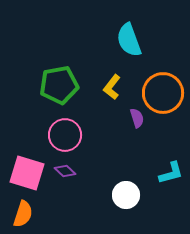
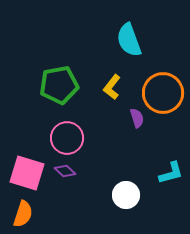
pink circle: moved 2 px right, 3 px down
